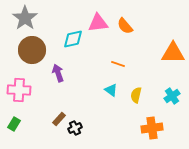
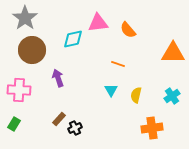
orange semicircle: moved 3 px right, 4 px down
purple arrow: moved 5 px down
cyan triangle: rotated 24 degrees clockwise
